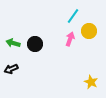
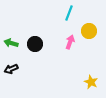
cyan line: moved 4 px left, 3 px up; rotated 14 degrees counterclockwise
pink arrow: moved 3 px down
green arrow: moved 2 px left
